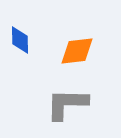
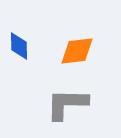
blue diamond: moved 1 px left, 6 px down
